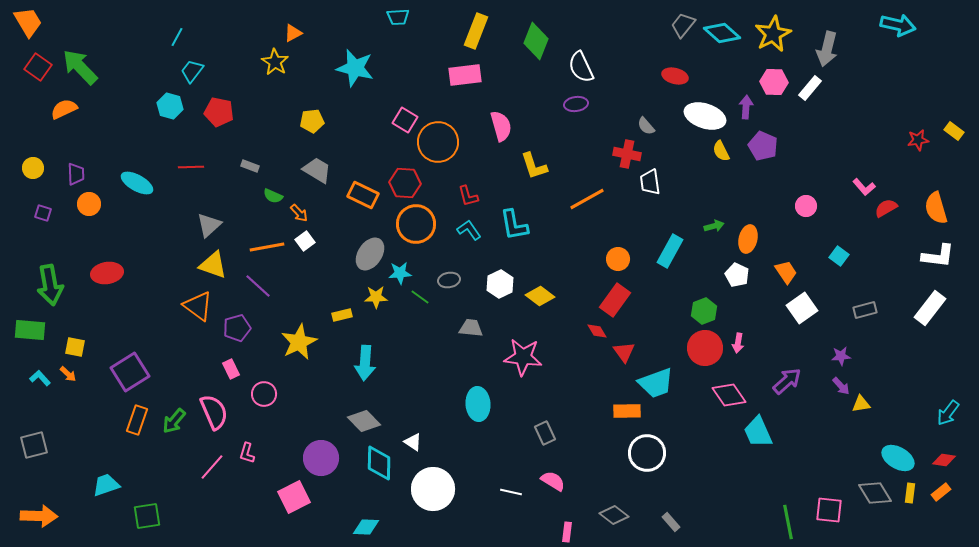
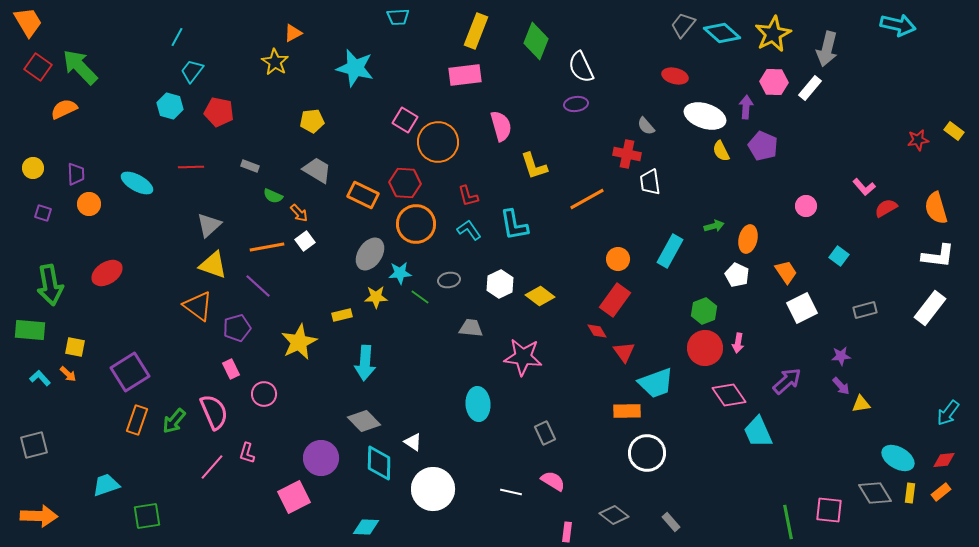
red ellipse at (107, 273): rotated 24 degrees counterclockwise
white square at (802, 308): rotated 8 degrees clockwise
red diamond at (944, 460): rotated 15 degrees counterclockwise
